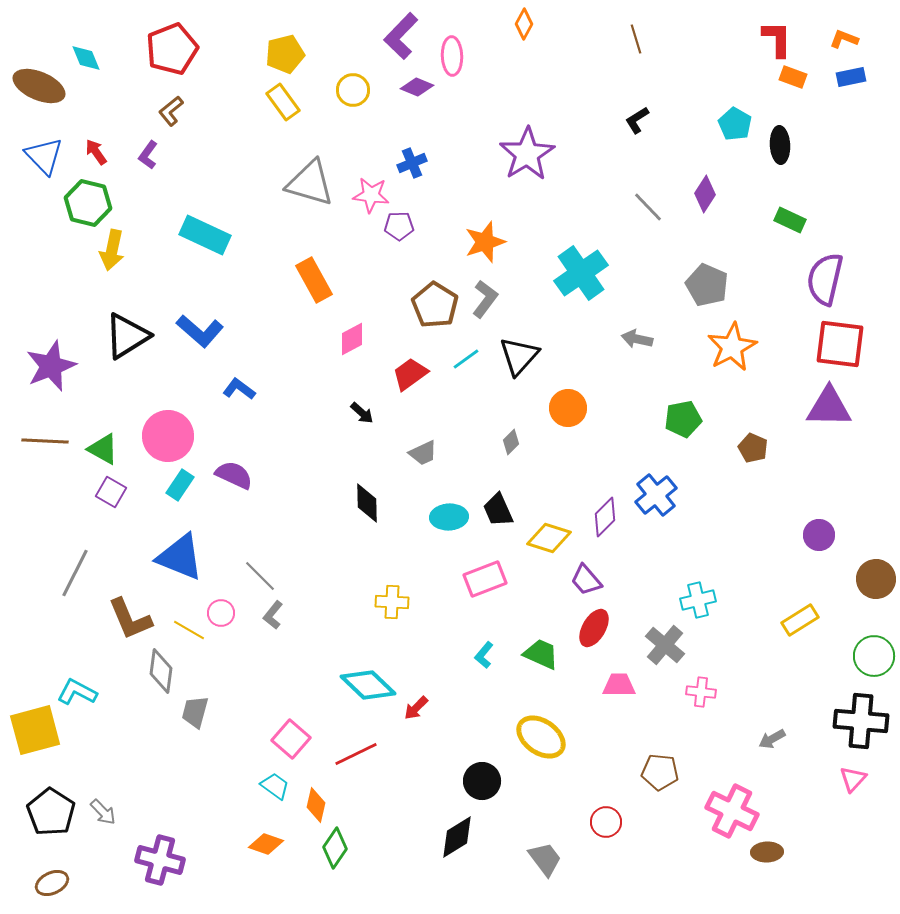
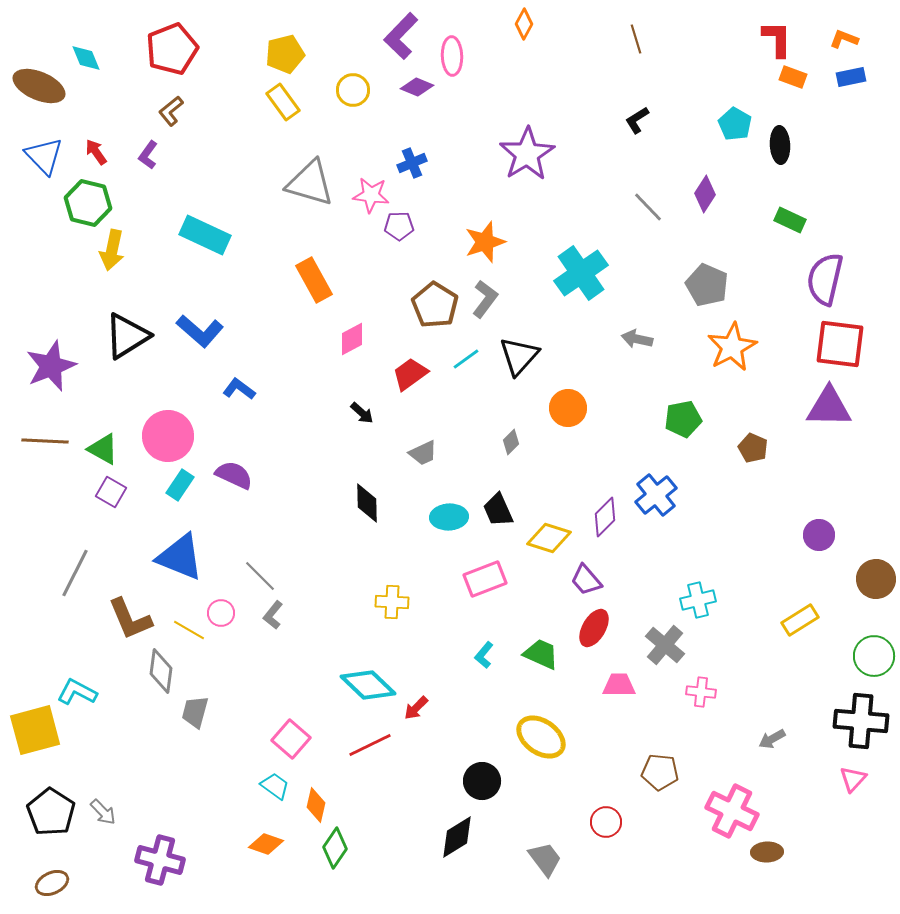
red line at (356, 754): moved 14 px right, 9 px up
